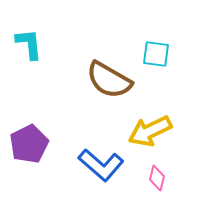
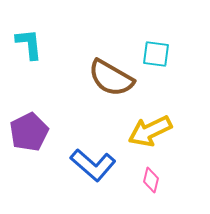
brown semicircle: moved 2 px right, 2 px up
purple pentagon: moved 12 px up
blue L-shape: moved 8 px left
pink diamond: moved 6 px left, 2 px down
